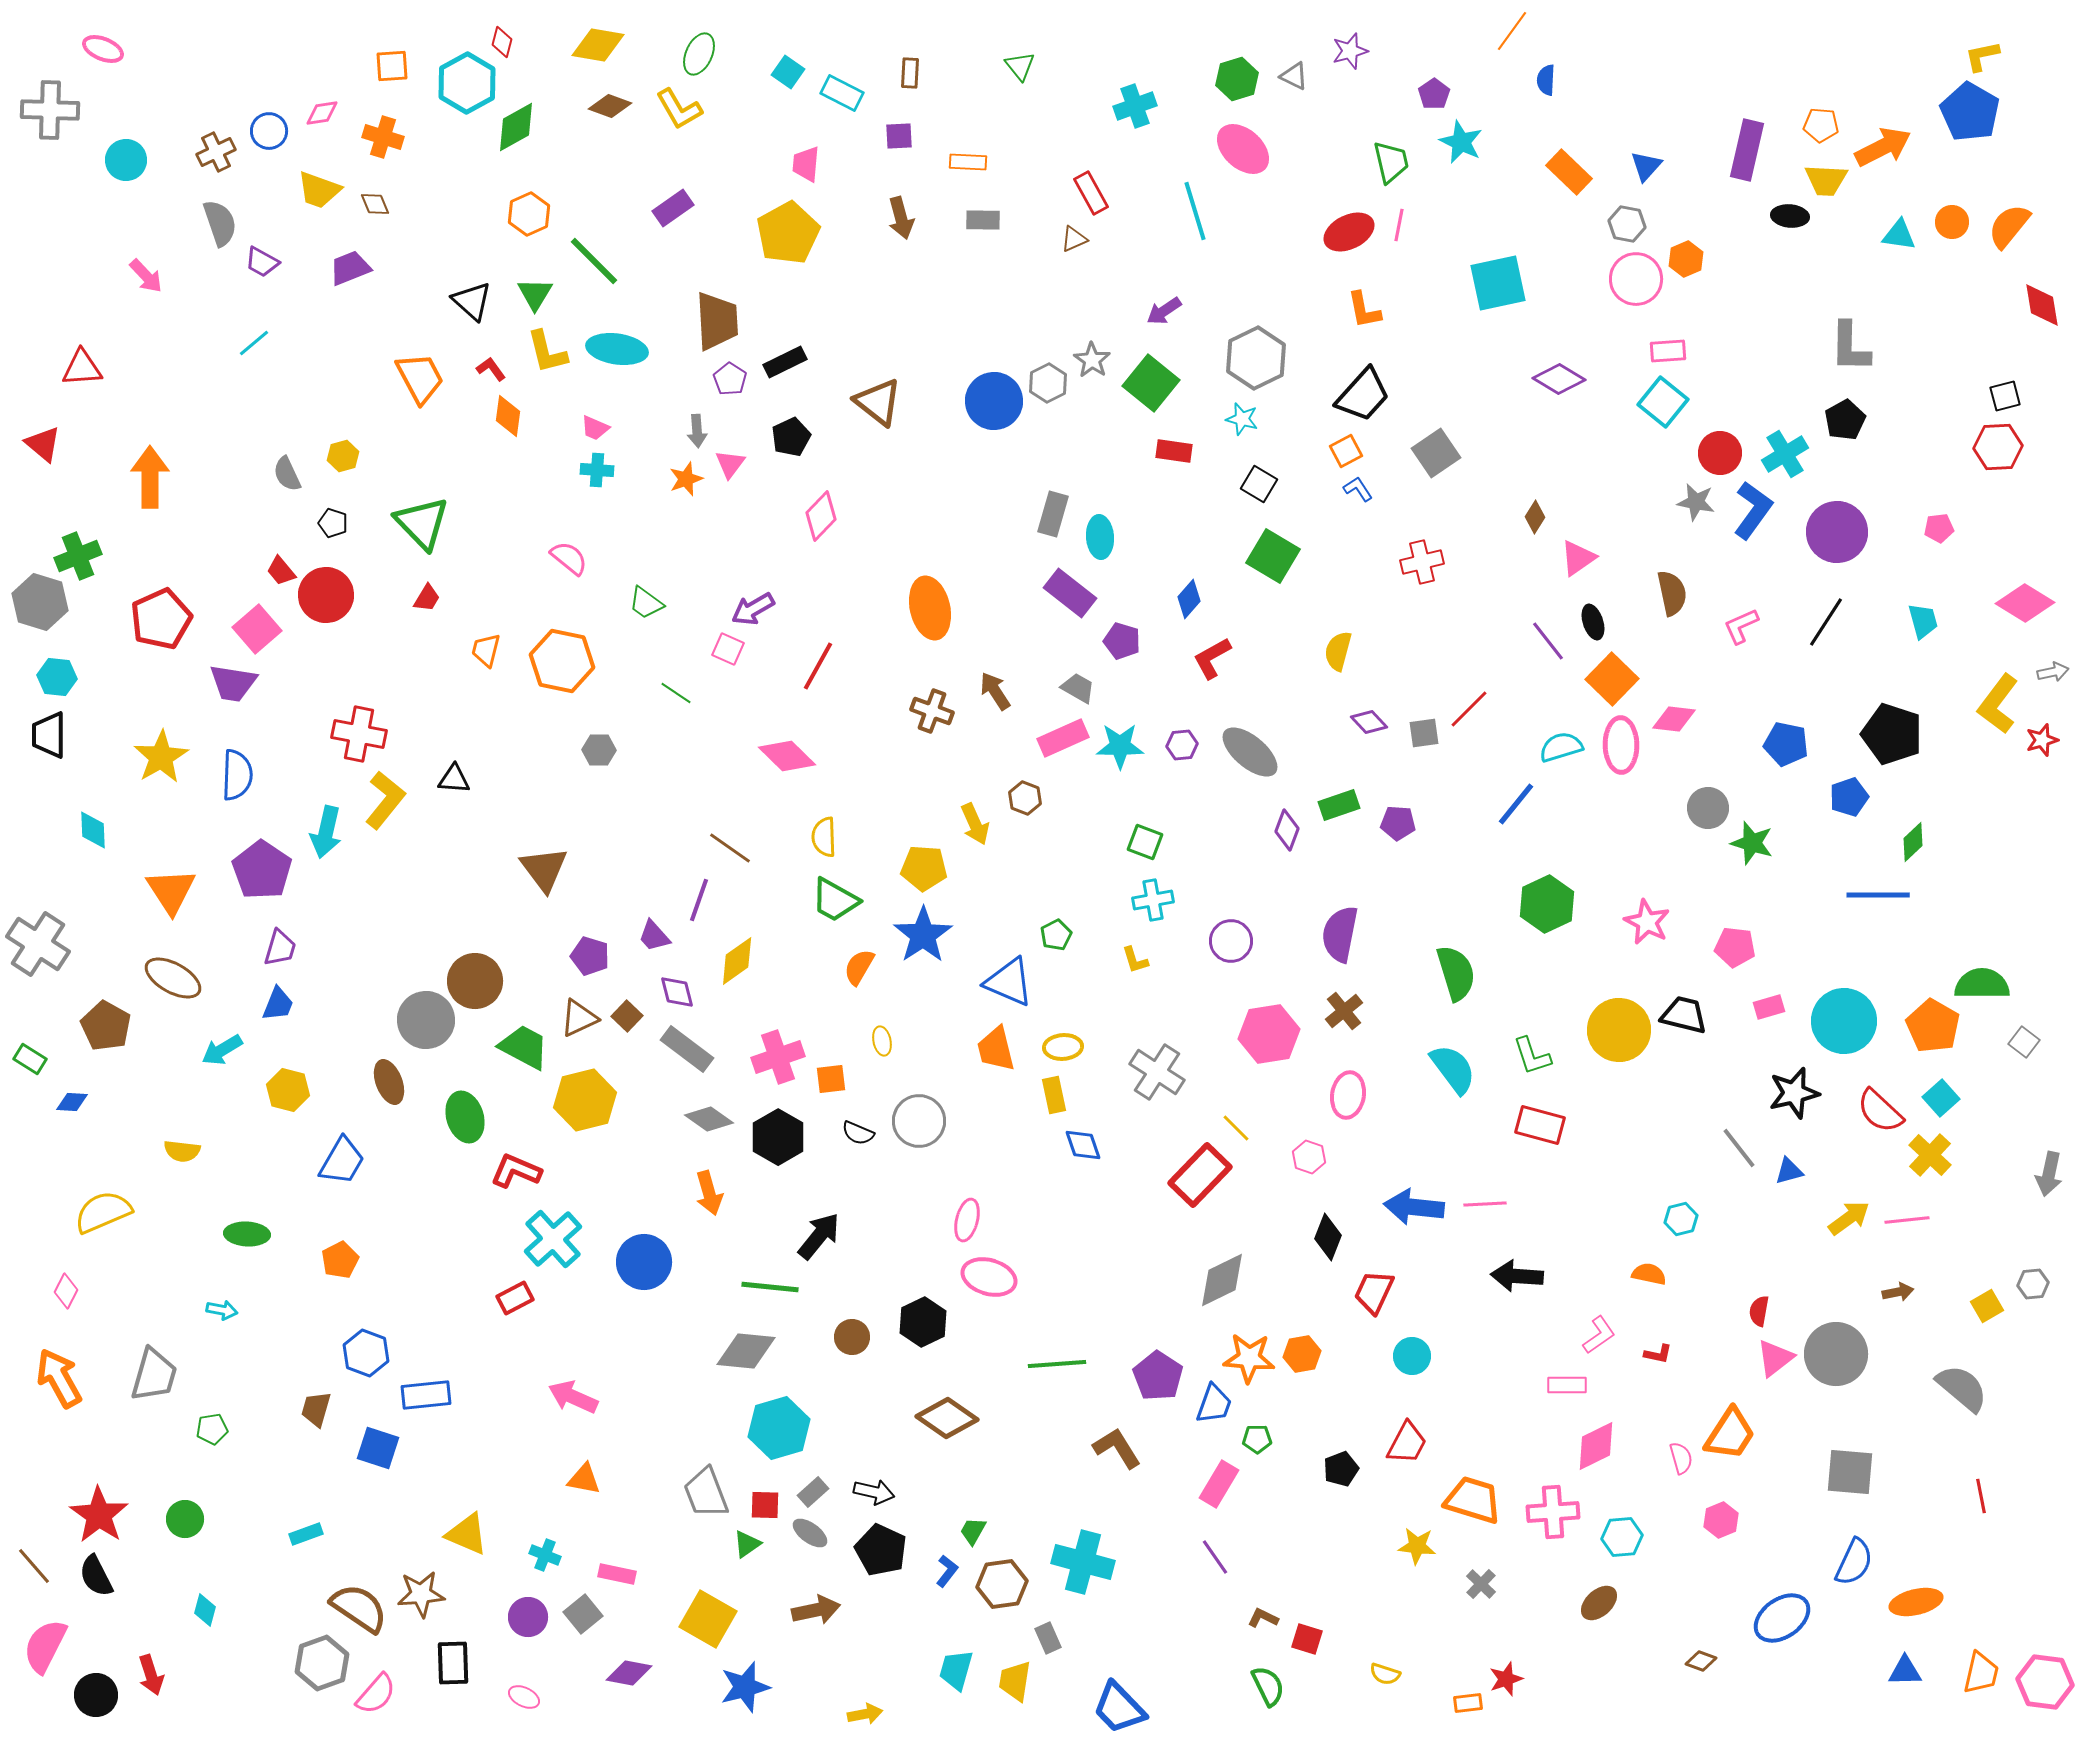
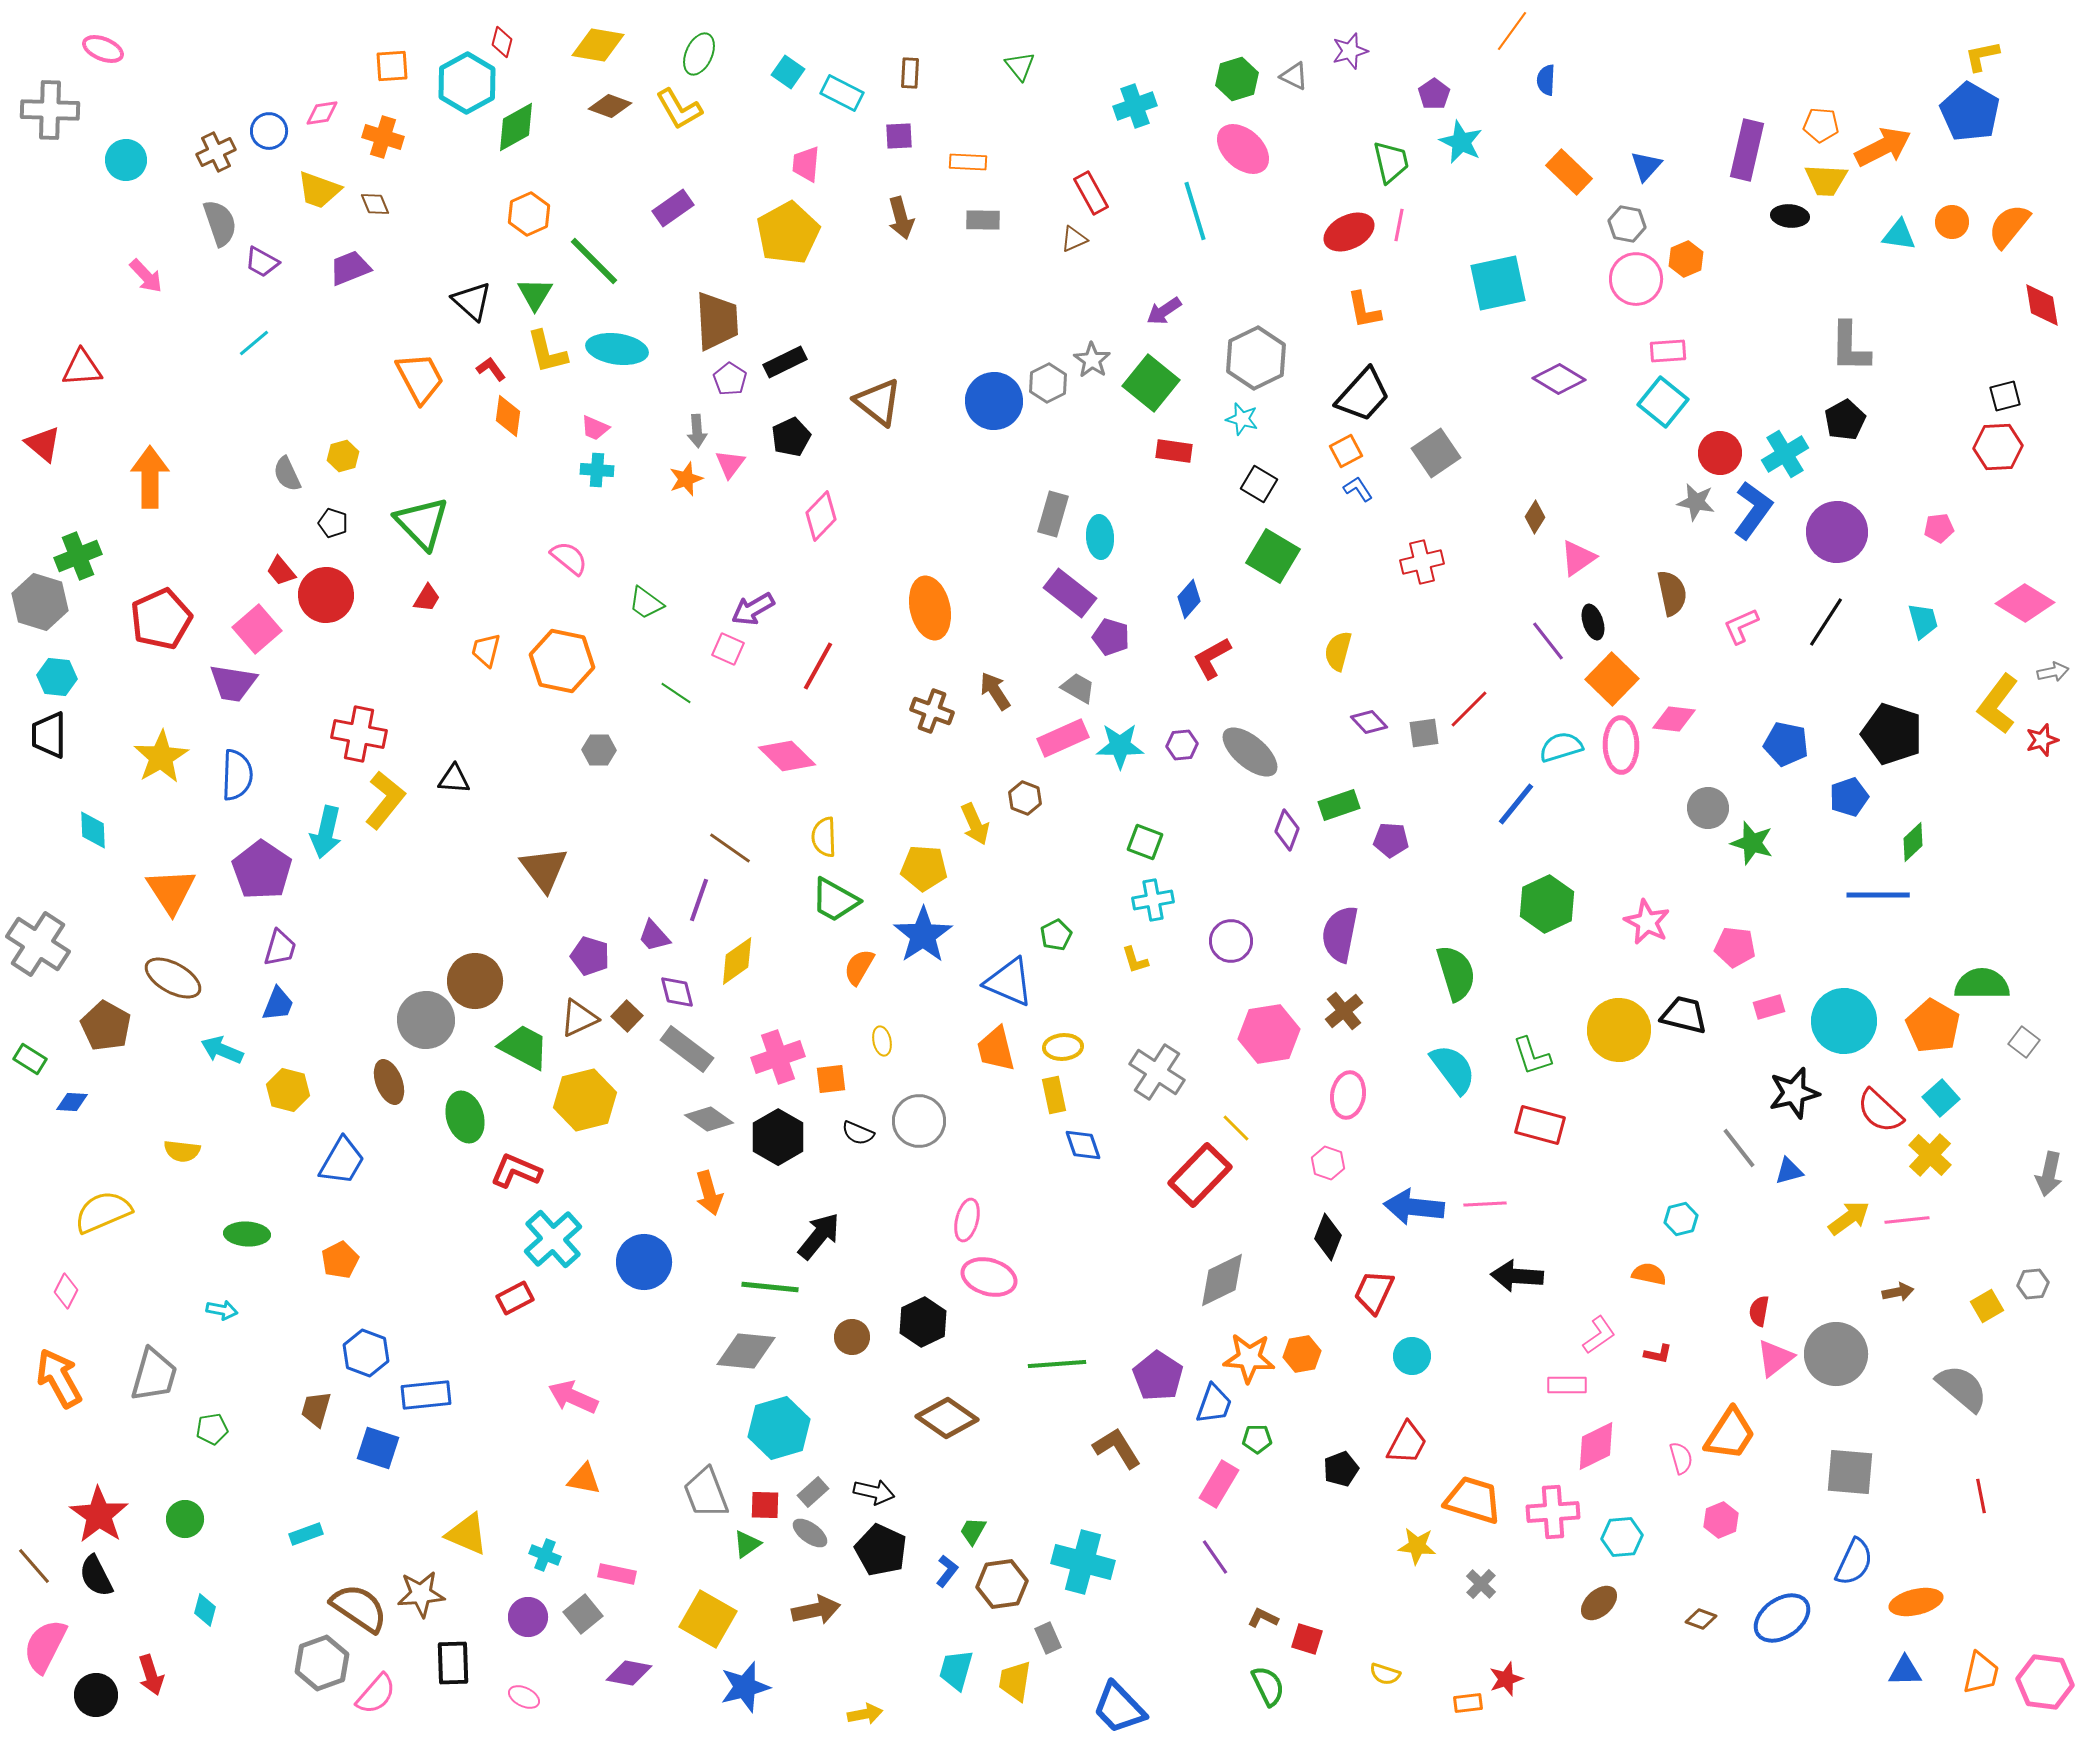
purple pentagon at (1122, 641): moved 11 px left, 4 px up
purple pentagon at (1398, 823): moved 7 px left, 17 px down
cyan arrow at (222, 1050): rotated 54 degrees clockwise
pink hexagon at (1309, 1157): moved 19 px right, 6 px down
brown diamond at (1701, 1661): moved 42 px up
